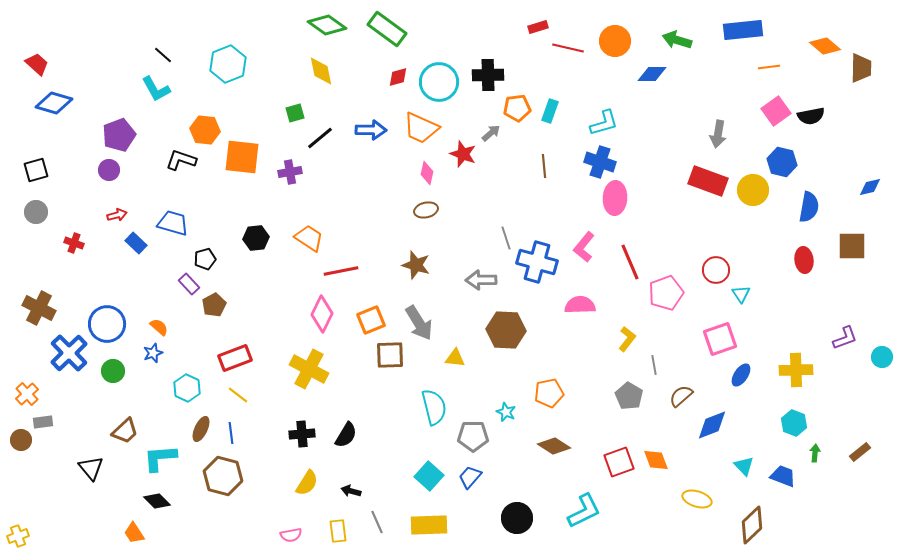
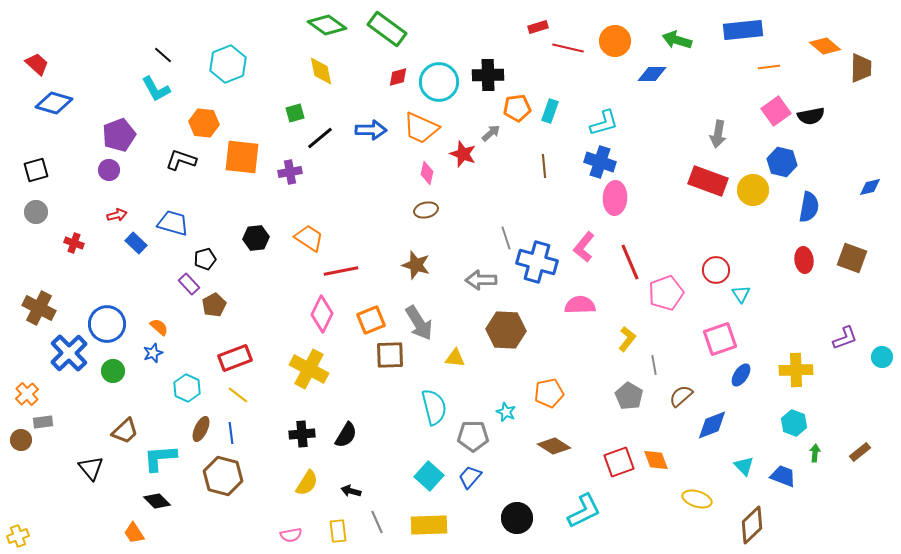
orange hexagon at (205, 130): moved 1 px left, 7 px up
brown square at (852, 246): moved 12 px down; rotated 20 degrees clockwise
